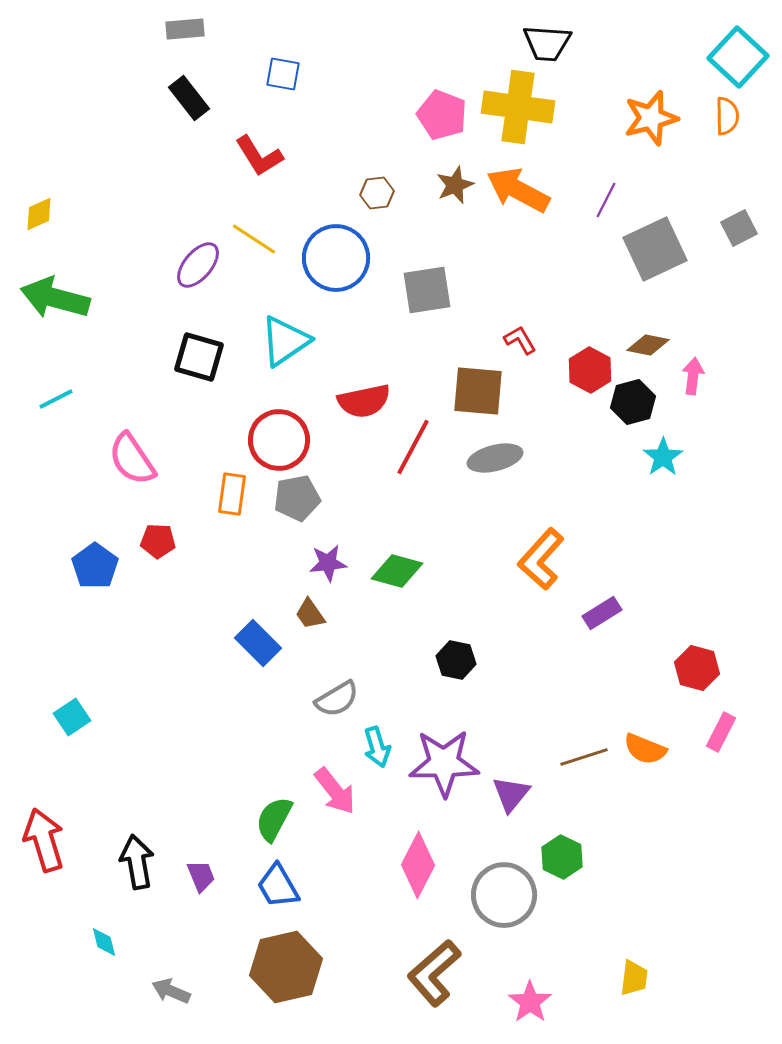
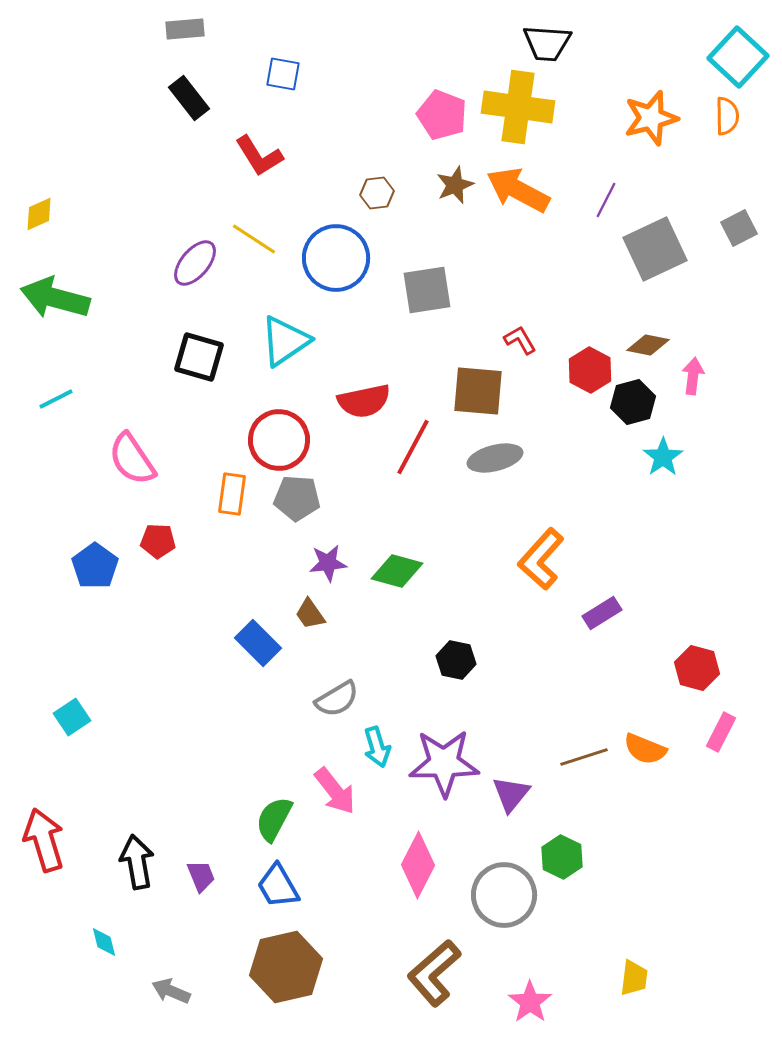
purple ellipse at (198, 265): moved 3 px left, 2 px up
gray pentagon at (297, 498): rotated 15 degrees clockwise
